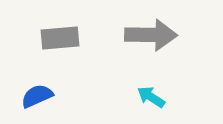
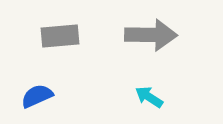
gray rectangle: moved 2 px up
cyan arrow: moved 2 px left
